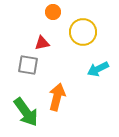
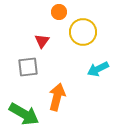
orange circle: moved 6 px right
red triangle: moved 2 px up; rotated 42 degrees counterclockwise
gray square: moved 2 px down; rotated 15 degrees counterclockwise
green arrow: moved 2 px left, 2 px down; rotated 24 degrees counterclockwise
